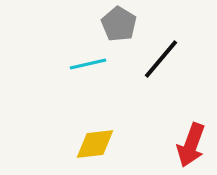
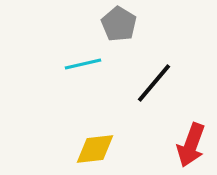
black line: moved 7 px left, 24 px down
cyan line: moved 5 px left
yellow diamond: moved 5 px down
